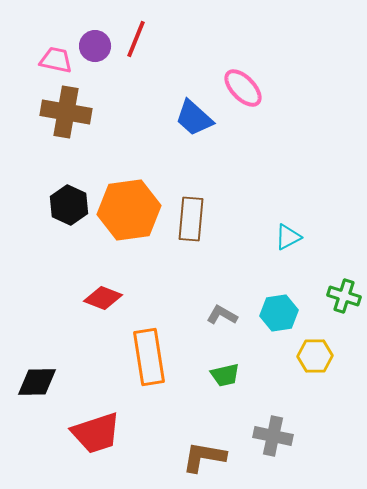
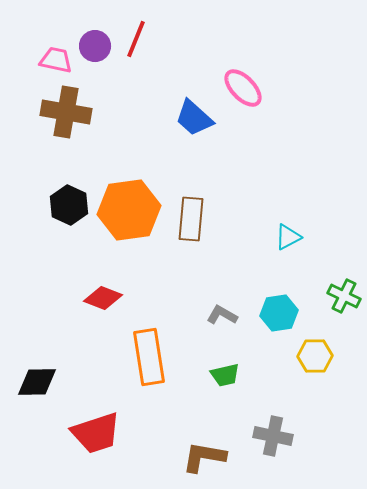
green cross: rotated 8 degrees clockwise
